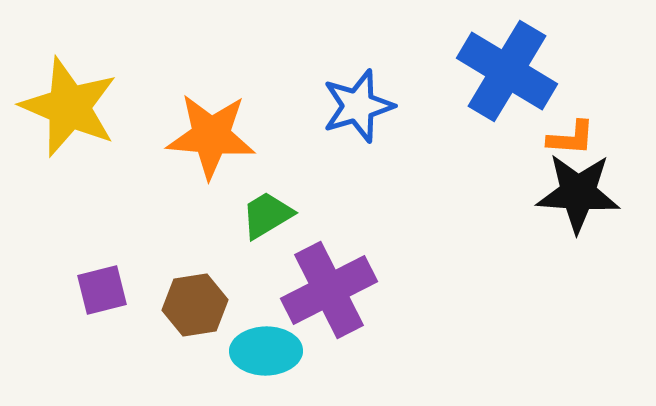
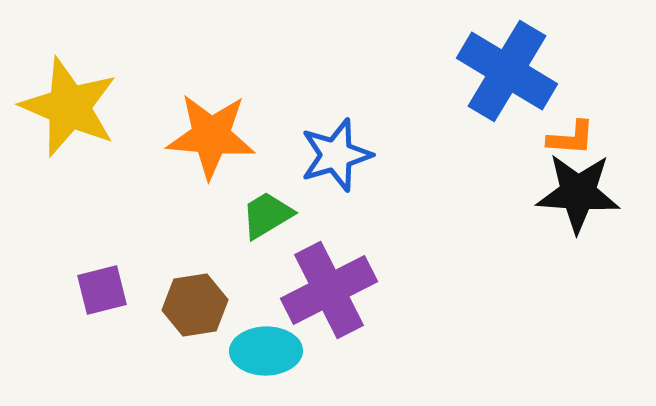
blue star: moved 22 px left, 49 px down
